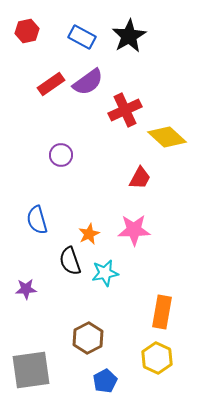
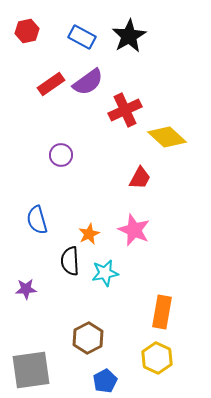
pink star: rotated 24 degrees clockwise
black semicircle: rotated 16 degrees clockwise
